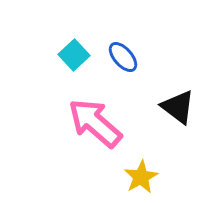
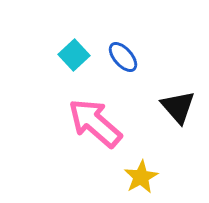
black triangle: rotated 12 degrees clockwise
